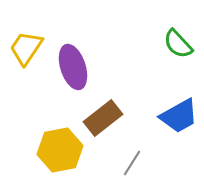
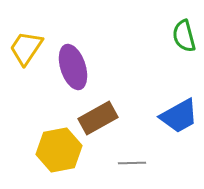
green semicircle: moved 6 px right, 8 px up; rotated 28 degrees clockwise
brown rectangle: moved 5 px left; rotated 9 degrees clockwise
yellow hexagon: moved 1 px left
gray line: rotated 56 degrees clockwise
